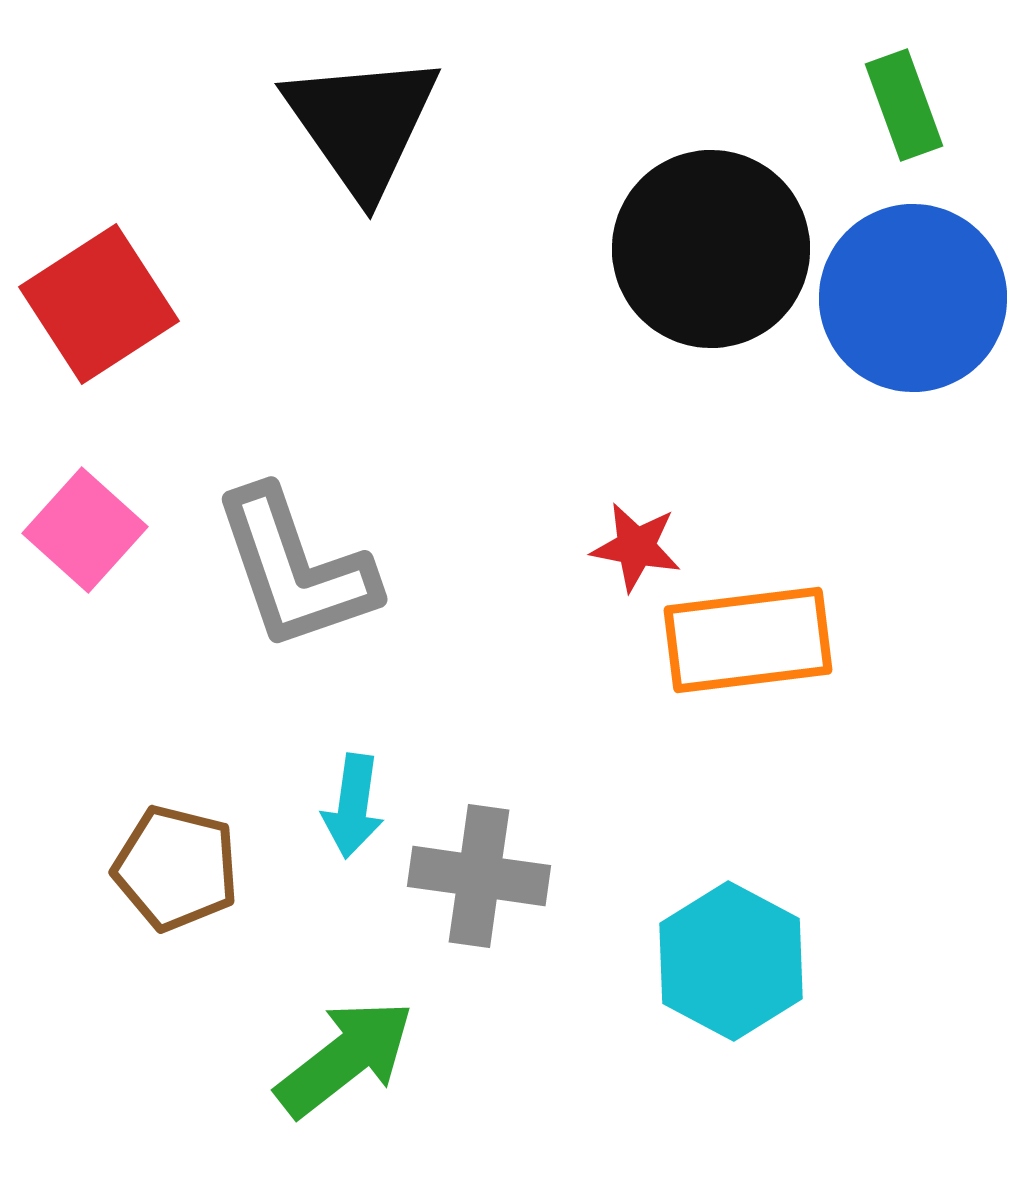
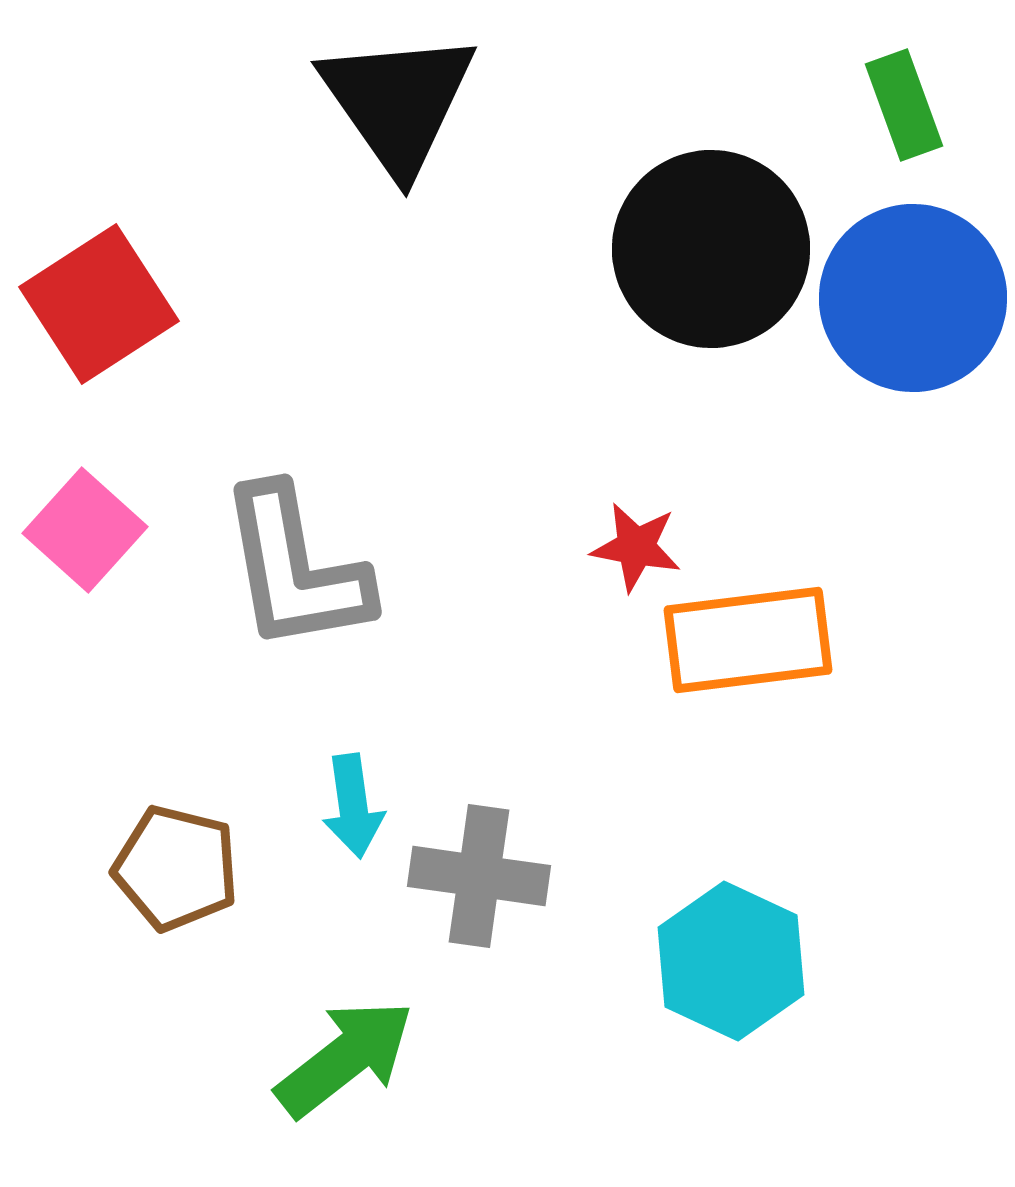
black triangle: moved 36 px right, 22 px up
gray L-shape: rotated 9 degrees clockwise
cyan arrow: rotated 16 degrees counterclockwise
cyan hexagon: rotated 3 degrees counterclockwise
